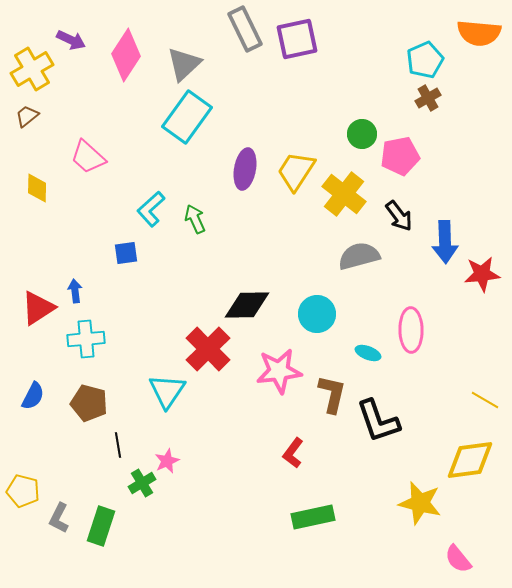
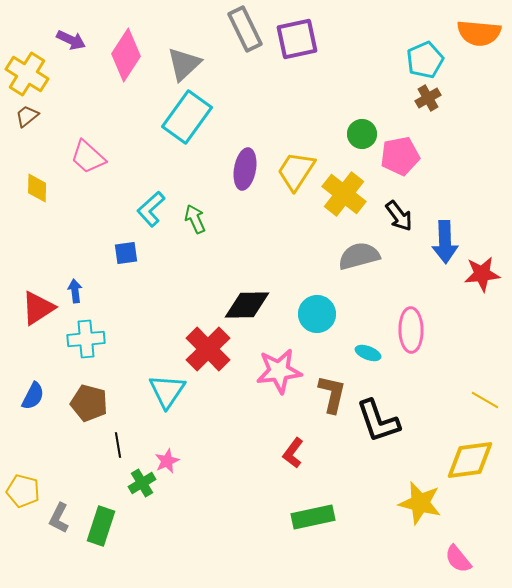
yellow cross at (32, 69): moved 5 px left, 5 px down; rotated 27 degrees counterclockwise
